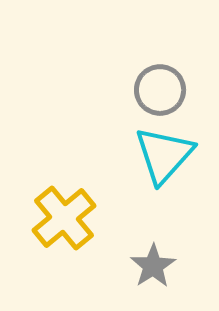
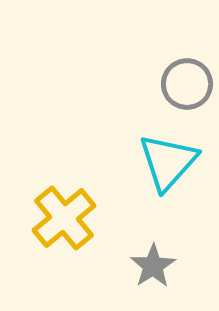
gray circle: moved 27 px right, 6 px up
cyan triangle: moved 4 px right, 7 px down
